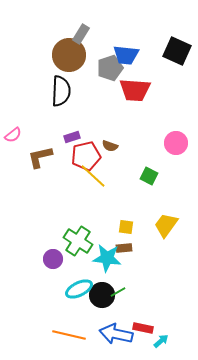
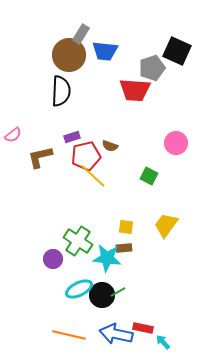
blue trapezoid: moved 21 px left, 4 px up
gray pentagon: moved 42 px right
cyan arrow: moved 2 px right, 1 px down; rotated 91 degrees counterclockwise
